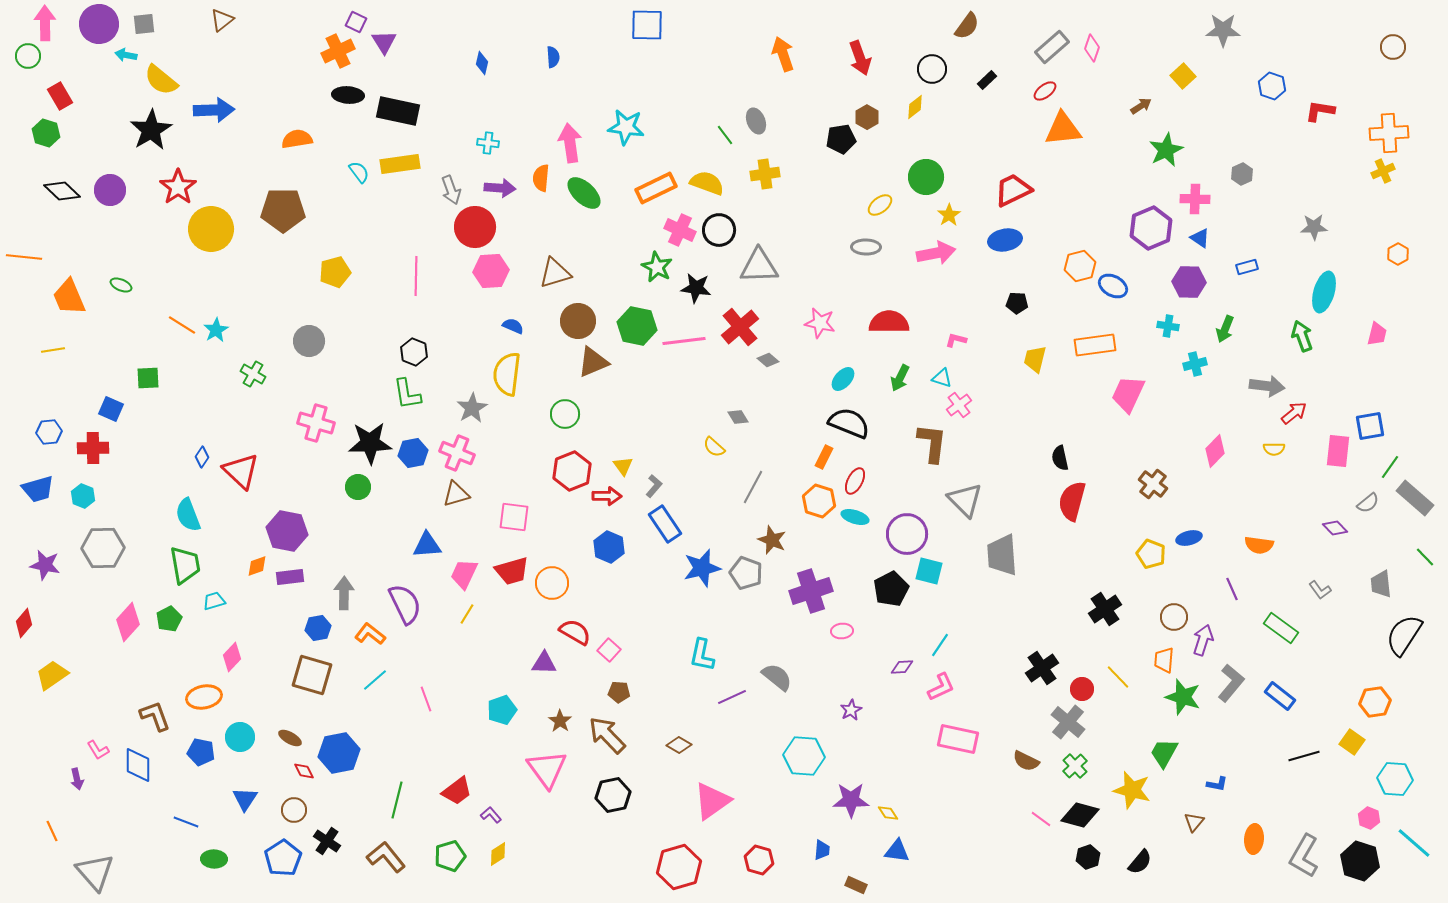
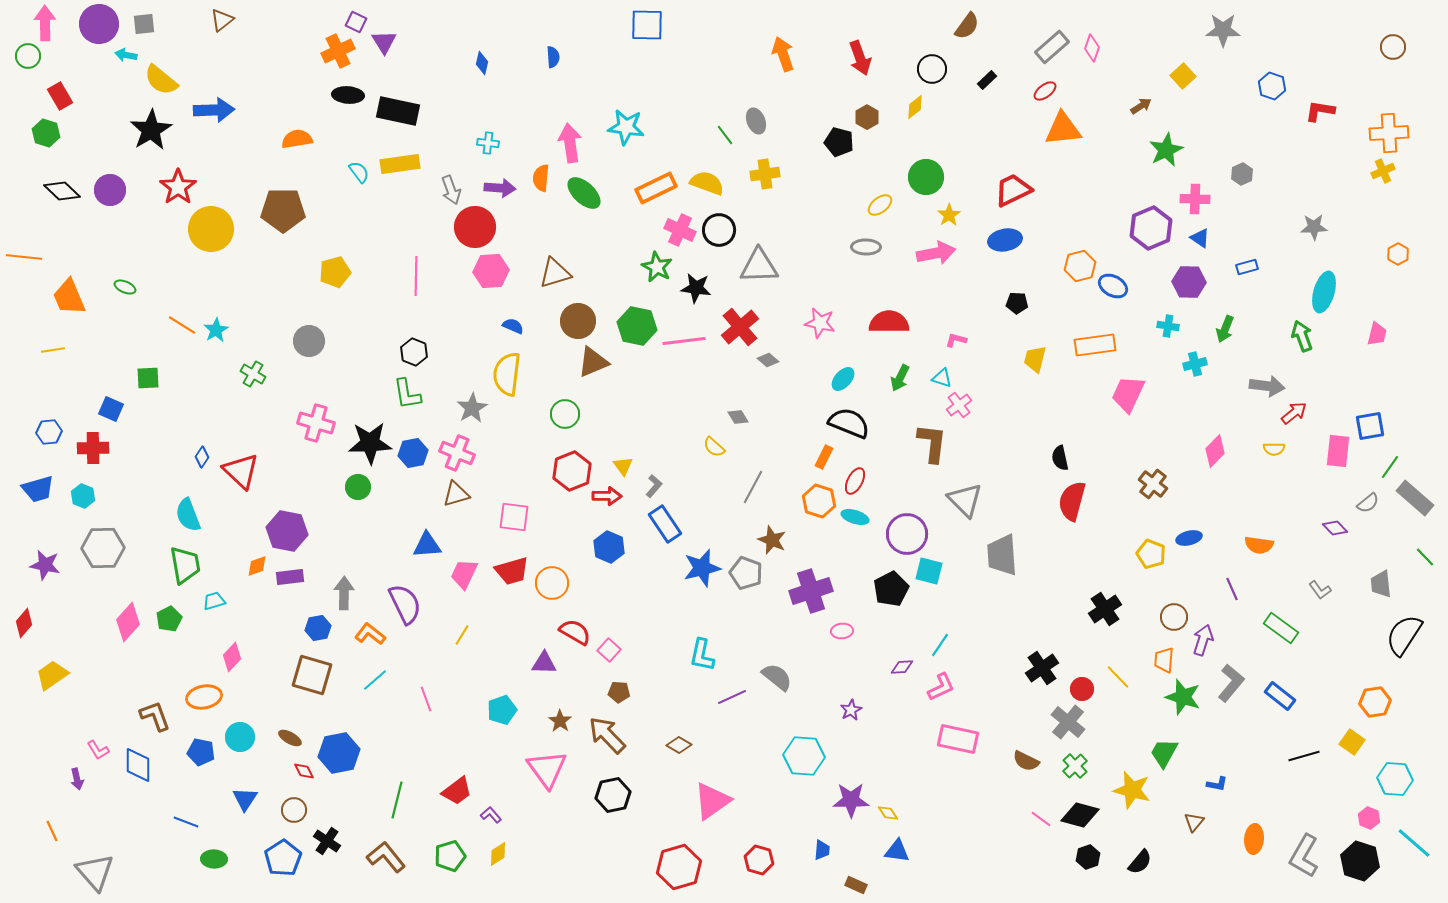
black pentagon at (841, 139): moved 2 px left, 3 px down; rotated 24 degrees clockwise
green ellipse at (121, 285): moved 4 px right, 2 px down
yellow line at (467, 614): moved 5 px left, 21 px down
